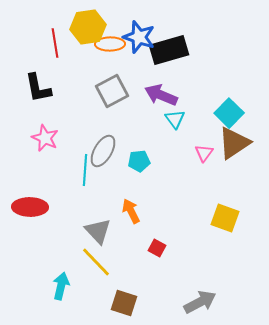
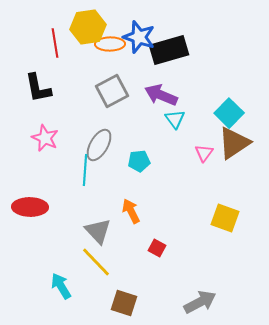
gray ellipse: moved 4 px left, 6 px up
cyan arrow: rotated 44 degrees counterclockwise
